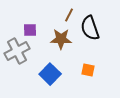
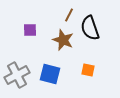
brown star: moved 2 px right, 1 px down; rotated 20 degrees clockwise
gray cross: moved 24 px down
blue square: rotated 30 degrees counterclockwise
